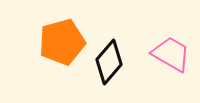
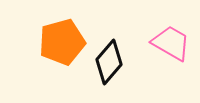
pink trapezoid: moved 11 px up
